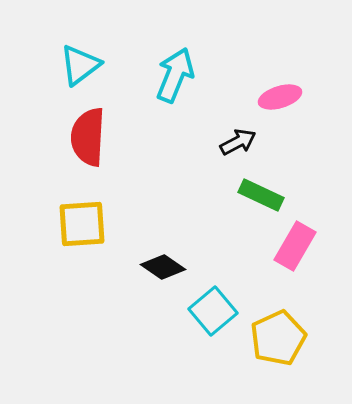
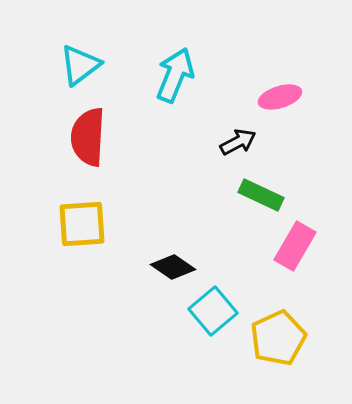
black diamond: moved 10 px right
